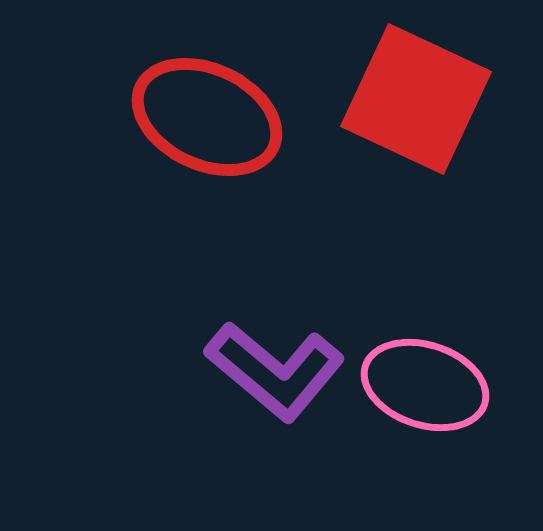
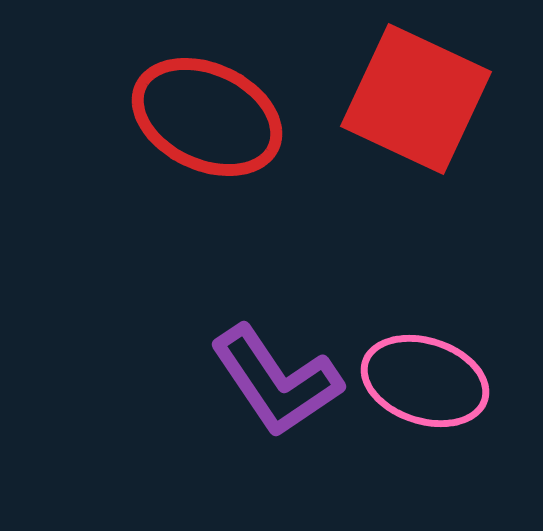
purple L-shape: moved 1 px right, 10 px down; rotated 16 degrees clockwise
pink ellipse: moved 4 px up
